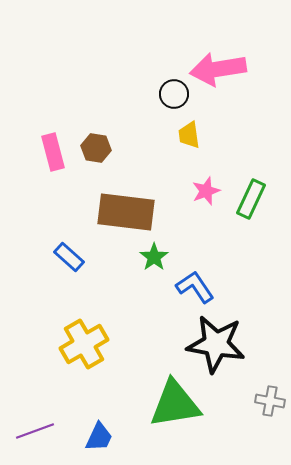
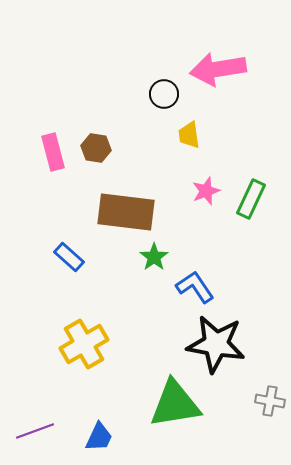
black circle: moved 10 px left
